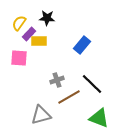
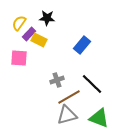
yellow rectangle: moved 1 px up; rotated 28 degrees clockwise
gray triangle: moved 26 px right
